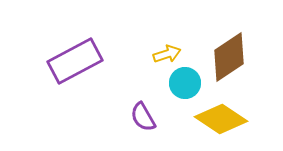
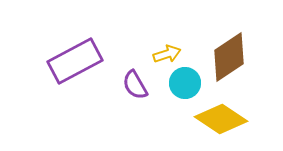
purple semicircle: moved 8 px left, 32 px up
